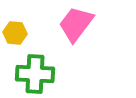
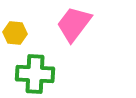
pink trapezoid: moved 2 px left
